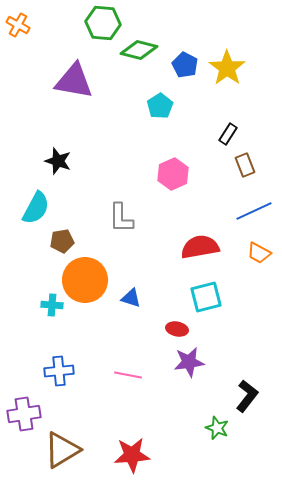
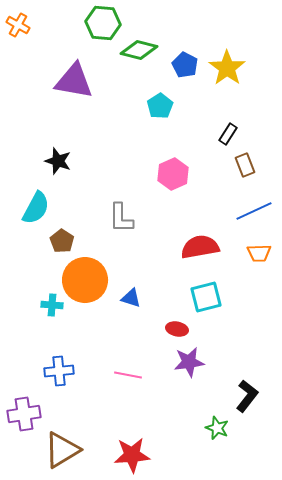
brown pentagon: rotated 30 degrees counterclockwise
orange trapezoid: rotated 30 degrees counterclockwise
